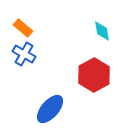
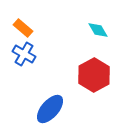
cyan diamond: moved 4 px left, 1 px up; rotated 20 degrees counterclockwise
